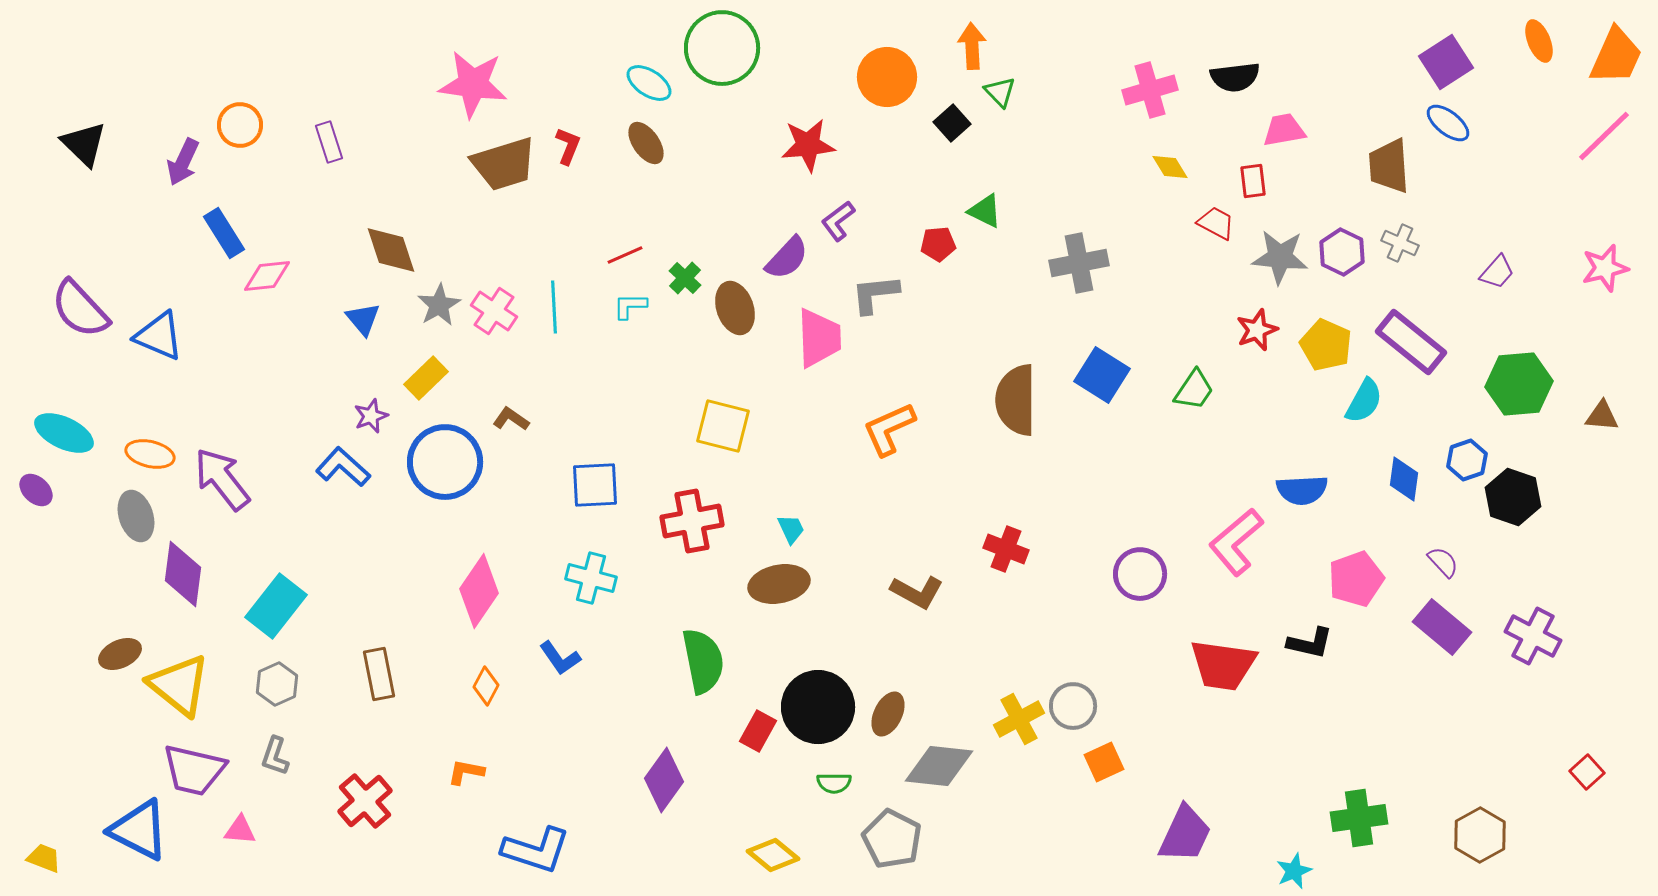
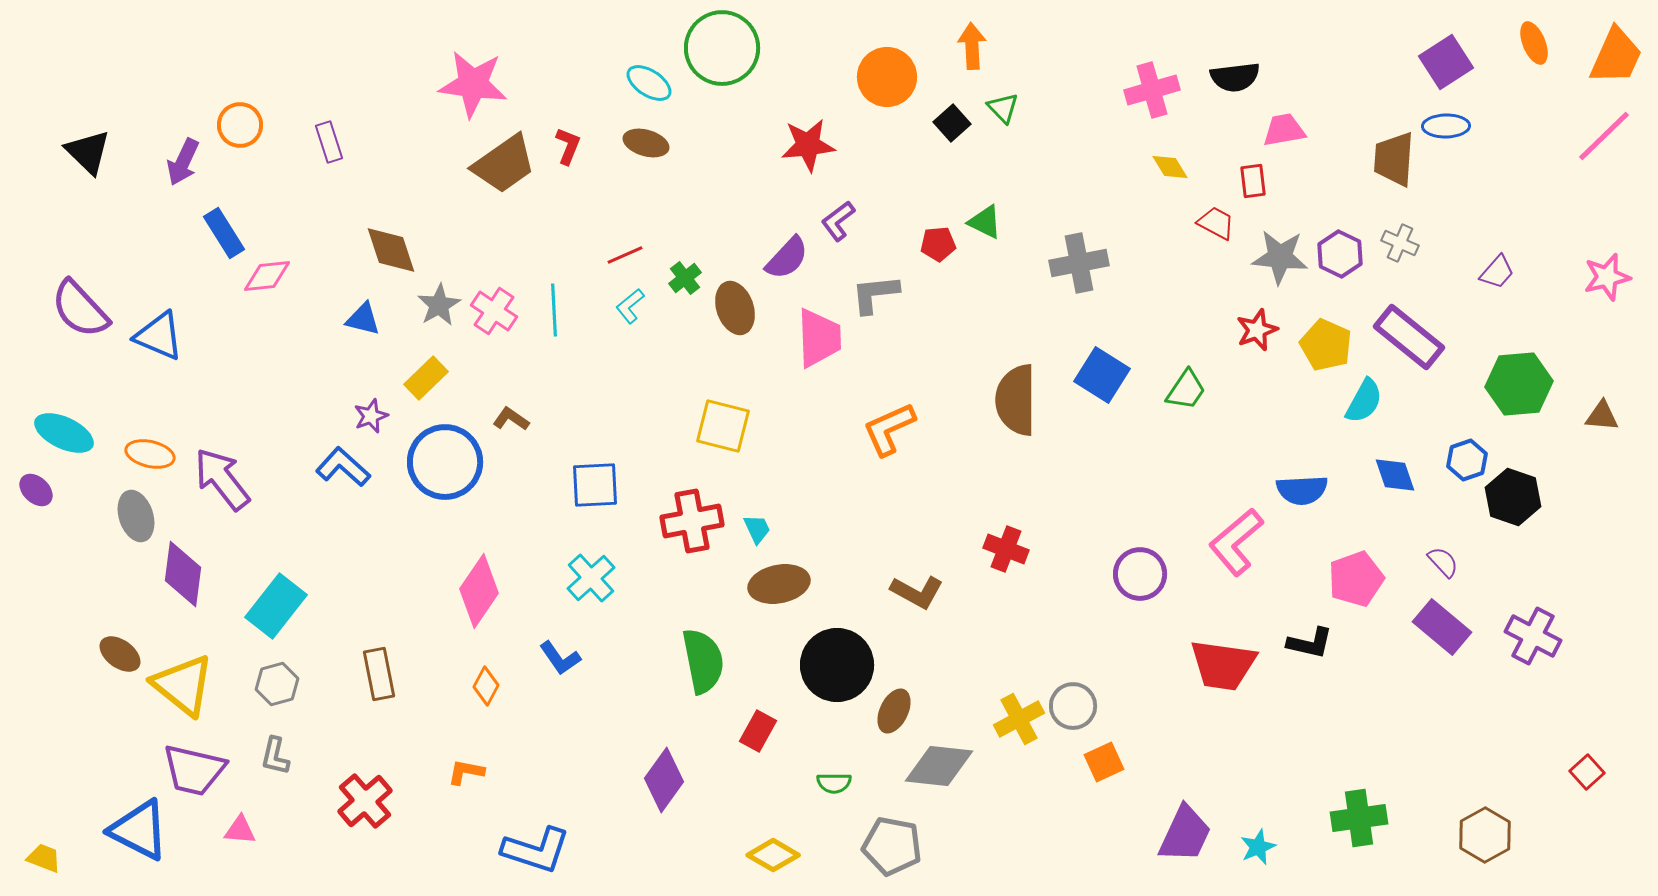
orange ellipse at (1539, 41): moved 5 px left, 2 px down
pink cross at (1150, 90): moved 2 px right
green triangle at (1000, 92): moved 3 px right, 16 px down
blue ellipse at (1448, 123): moved 2 px left, 3 px down; rotated 39 degrees counterclockwise
brown ellipse at (646, 143): rotated 39 degrees counterclockwise
black triangle at (84, 144): moved 4 px right, 8 px down
brown trapezoid at (504, 164): rotated 18 degrees counterclockwise
brown trapezoid at (1389, 166): moved 5 px right, 7 px up; rotated 8 degrees clockwise
green triangle at (985, 211): moved 11 px down
purple hexagon at (1342, 252): moved 2 px left, 2 px down
pink star at (1605, 268): moved 2 px right, 9 px down
green cross at (685, 278): rotated 8 degrees clockwise
cyan L-shape at (630, 306): rotated 39 degrees counterclockwise
cyan line at (554, 307): moved 3 px down
blue triangle at (363, 319): rotated 36 degrees counterclockwise
purple rectangle at (1411, 342): moved 2 px left, 5 px up
green trapezoid at (1194, 390): moved 8 px left
blue diamond at (1404, 479): moved 9 px left, 4 px up; rotated 27 degrees counterclockwise
cyan trapezoid at (791, 529): moved 34 px left
cyan cross at (591, 578): rotated 33 degrees clockwise
brown ellipse at (120, 654): rotated 60 degrees clockwise
gray hexagon at (277, 684): rotated 9 degrees clockwise
yellow triangle at (179, 685): moved 4 px right
black circle at (818, 707): moved 19 px right, 42 px up
brown ellipse at (888, 714): moved 6 px right, 3 px up
gray L-shape at (275, 756): rotated 6 degrees counterclockwise
brown hexagon at (1480, 835): moved 5 px right
gray pentagon at (892, 839): moved 7 px down; rotated 16 degrees counterclockwise
yellow diamond at (773, 855): rotated 9 degrees counterclockwise
cyan star at (1294, 871): moved 36 px left, 24 px up
